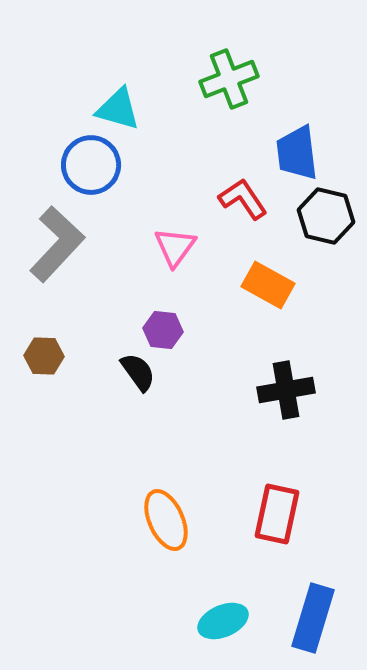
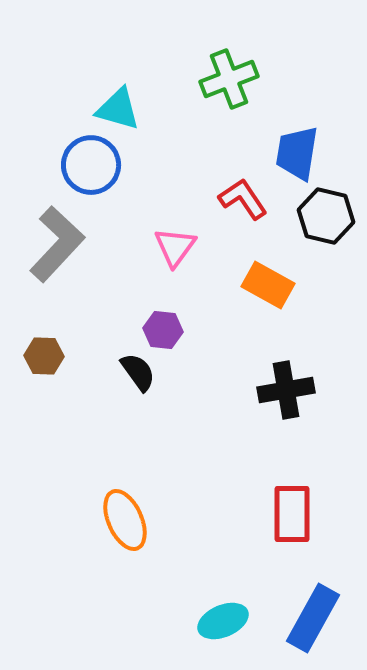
blue trapezoid: rotated 16 degrees clockwise
red rectangle: moved 15 px right; rotated 12 degrees counterclockwise
orange ellipse: moved 41 px left
blue rectangle: rotated 12 degrees clockwise
